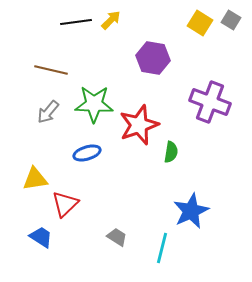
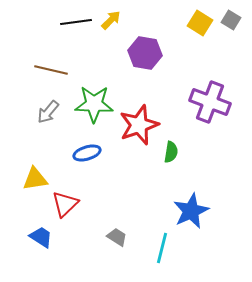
purple hexagon: moved 8 px left, 5 px up
